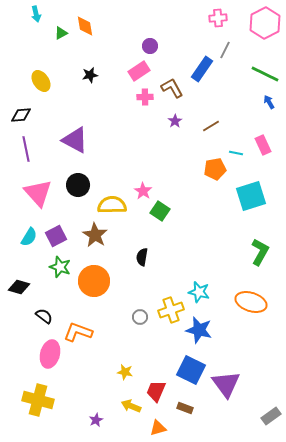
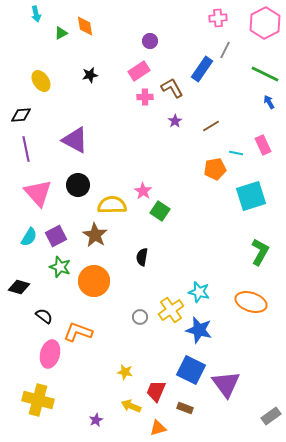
purple circle at (150, 46): moved 5 px up
yellow cross at (171, 310): rotated 15 degrees counterclockwise
